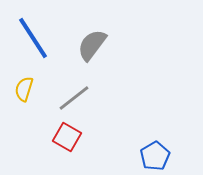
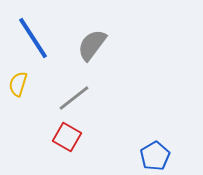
yellow semicircle: moved 6 px left, 5 px up
